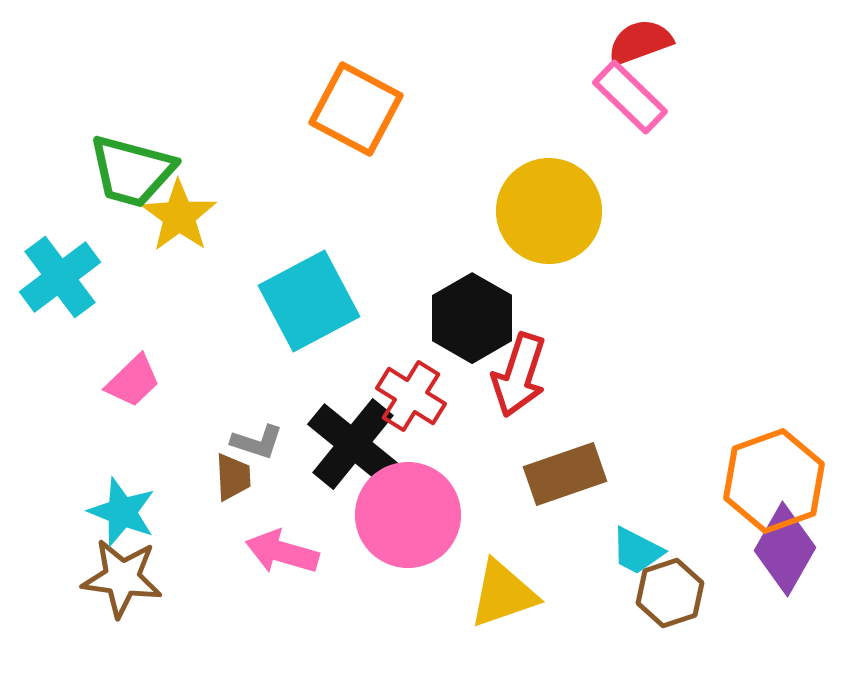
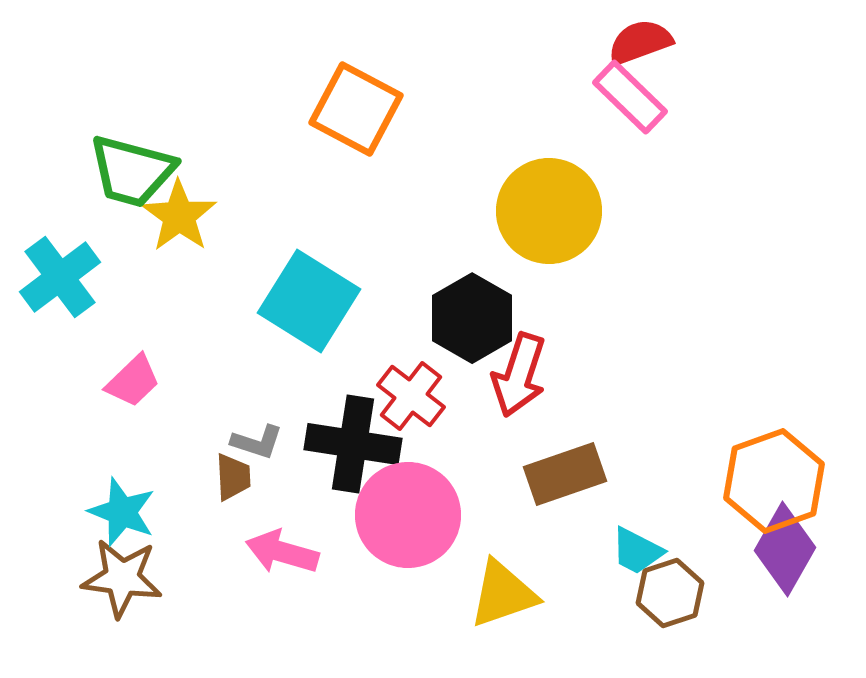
cyan square: rotated 30 degrees counterclockwise
red cross: rotated 6 degrees clockwise
black cross: rotated 30 degrees counterclockwise
